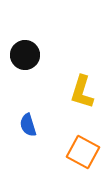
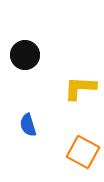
yellow L-shape: moved 2 px left, 4 px up; rotated 76 degrees clockwise
